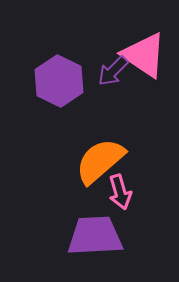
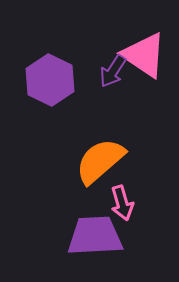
purple arrow: rotated 12 degrees counterclockwise
purple hexagon: moved 9 px left, 1 px up
pink arrow: moved 2 px right, 11 px down
